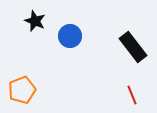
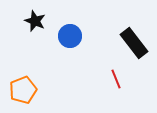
black rectangle: moved 1 px right, 4 px up
orange pentagon: moved 1 px right
red line: moved 16 px left, 16 px up
